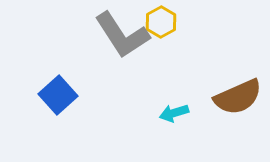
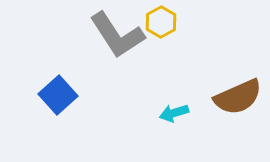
gray L-shape: moved 5 px left
